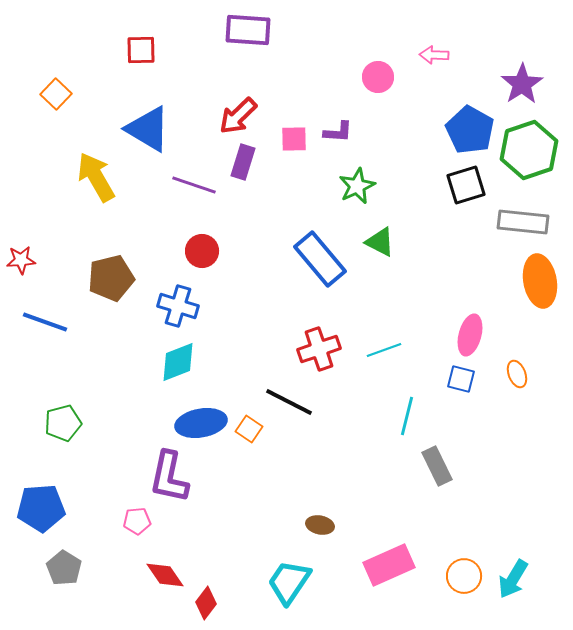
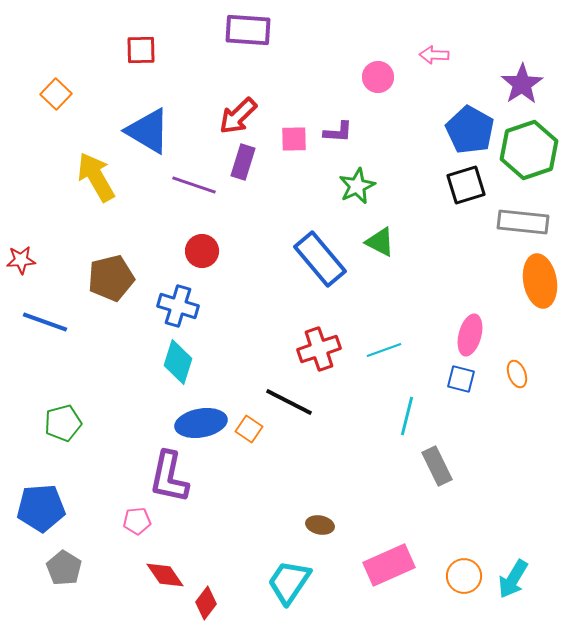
blue triangle at (148, 129): moved 2 px down
cyan diamond at (178, 362): rotated 51 degrees counterclockwise
